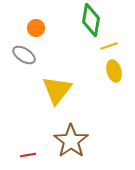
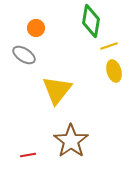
green diamond: moved 1 px down
